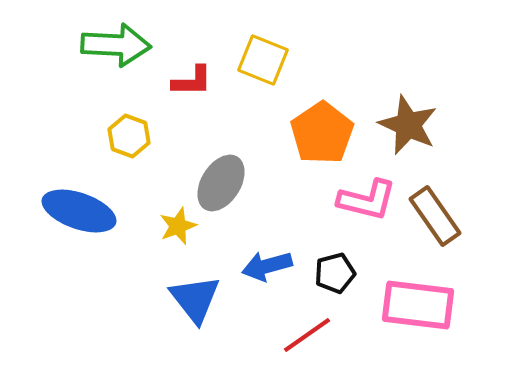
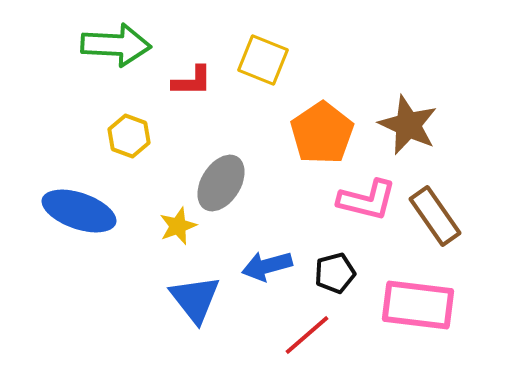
red line: rotated 6 degrees counterclockwise
